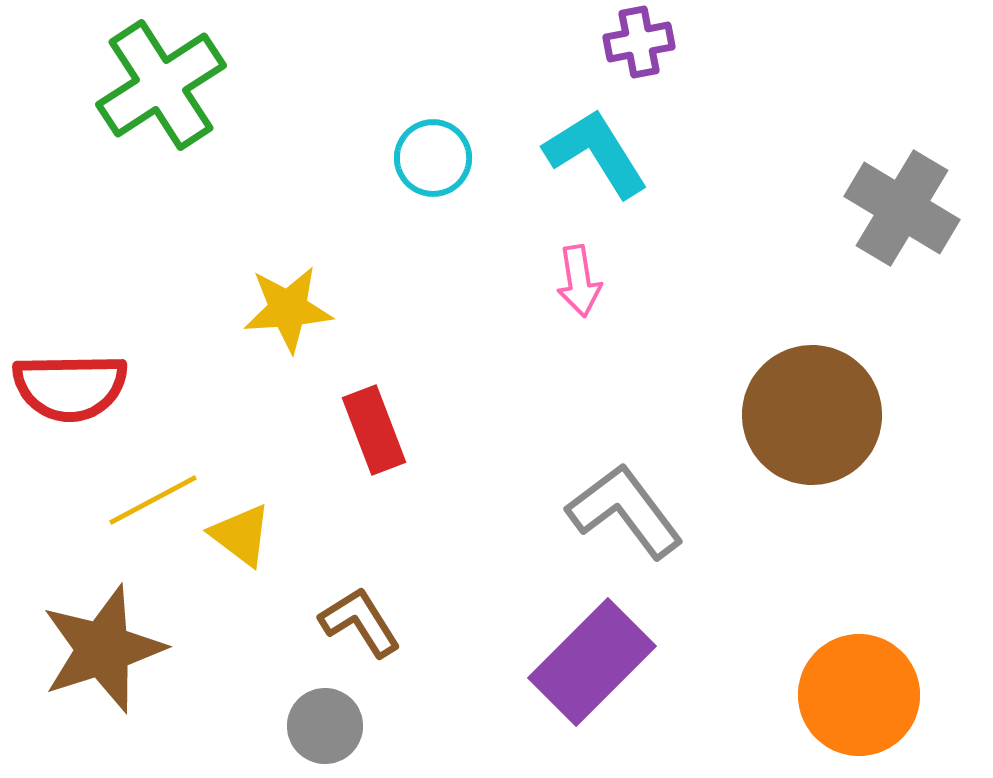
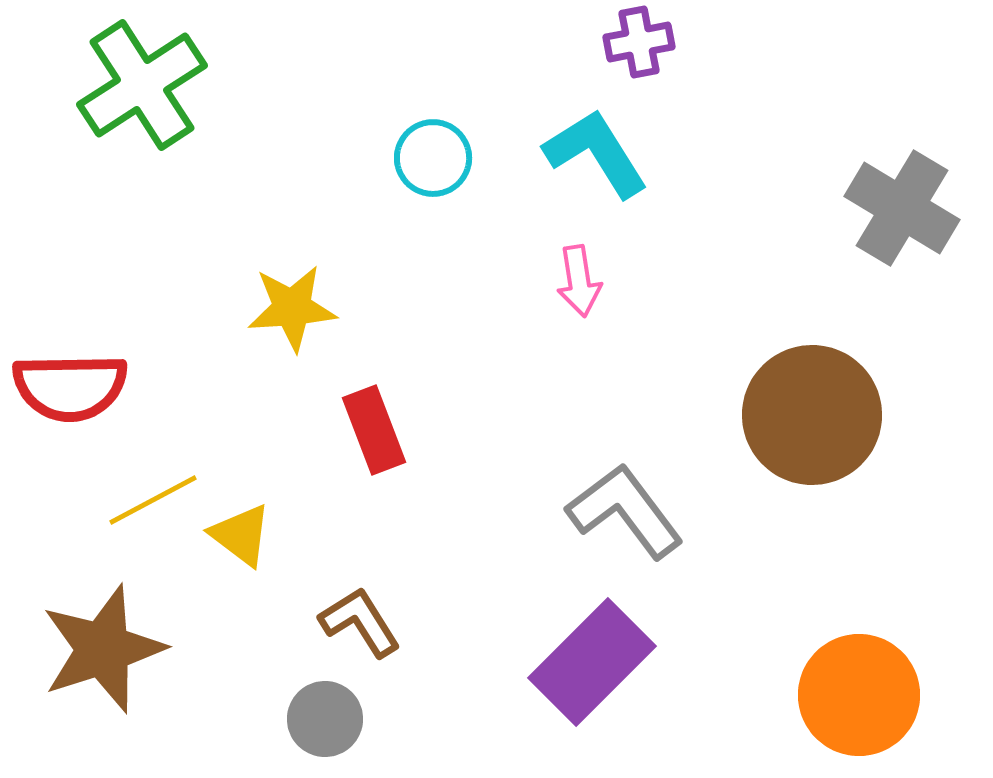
green cross: moved 19 px left
yellow star: moved 4 px right, 1 px up
gray circle: moved 7 px up
